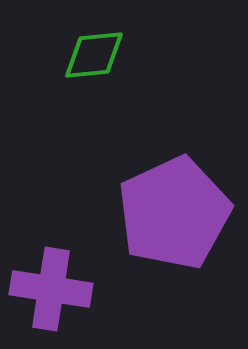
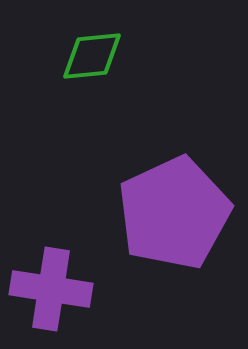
green diamond: moved 2 px left, 1 px down
